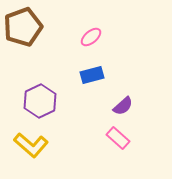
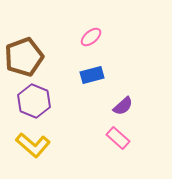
brown pentagon: moved 1 px right, 30 px down
purple hexagon: moved 6 px left; rotated 12 degrees counterclockwise
yellow L-shape: moved 2 px right
